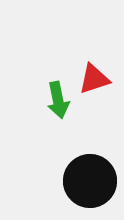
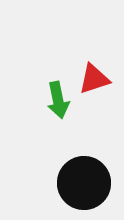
black circle: moved 6 px left, 2 px down
